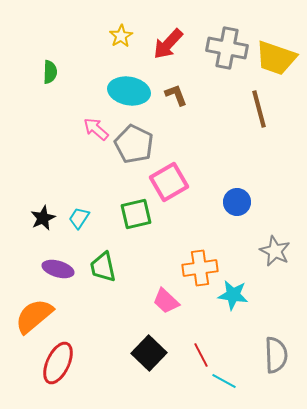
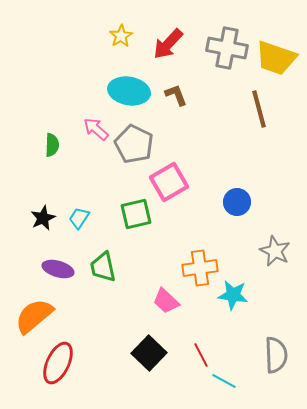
green semicircle: moved 2 px right, 73 px down
